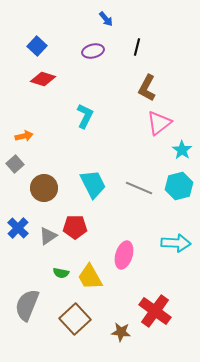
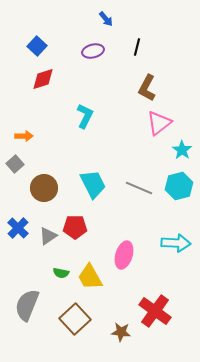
red diamond: rotated 35 degrees counterclockwise
orange arrow: rotated 12 degrees clockwise
